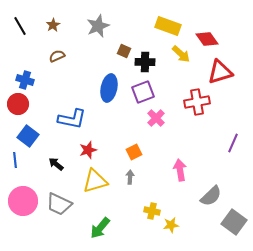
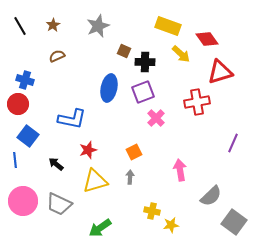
green arrow: rotated 15 degrees clockwise
